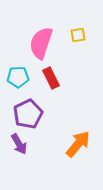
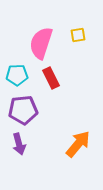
cyan pentagon: moved 1 px left, 2 px up
purple pentagon: moved 5 px left, 4 px up; rotated 20 degrees clockwise
purple arrow: rotated 15 degrees clockwise
